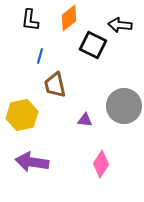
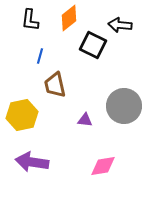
pink diamond: moved 2 px right, 2 px down; rotated 48 degrees clockwise
